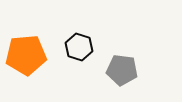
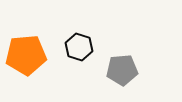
gray pentagon: rotated 12 degrees counterclockwise
